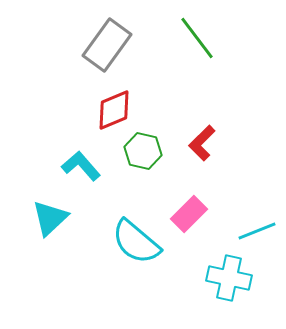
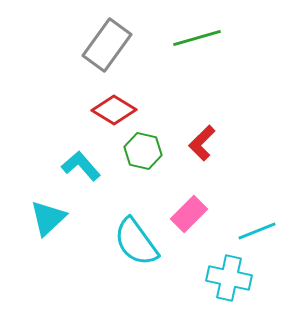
green line: rotated 69 degrees counterclockwise
red diamond: rotated 54 degrees clockwise
cyan triangle: moved 2 px left
cyan semicircle: rotated 14 degrees clockwise
